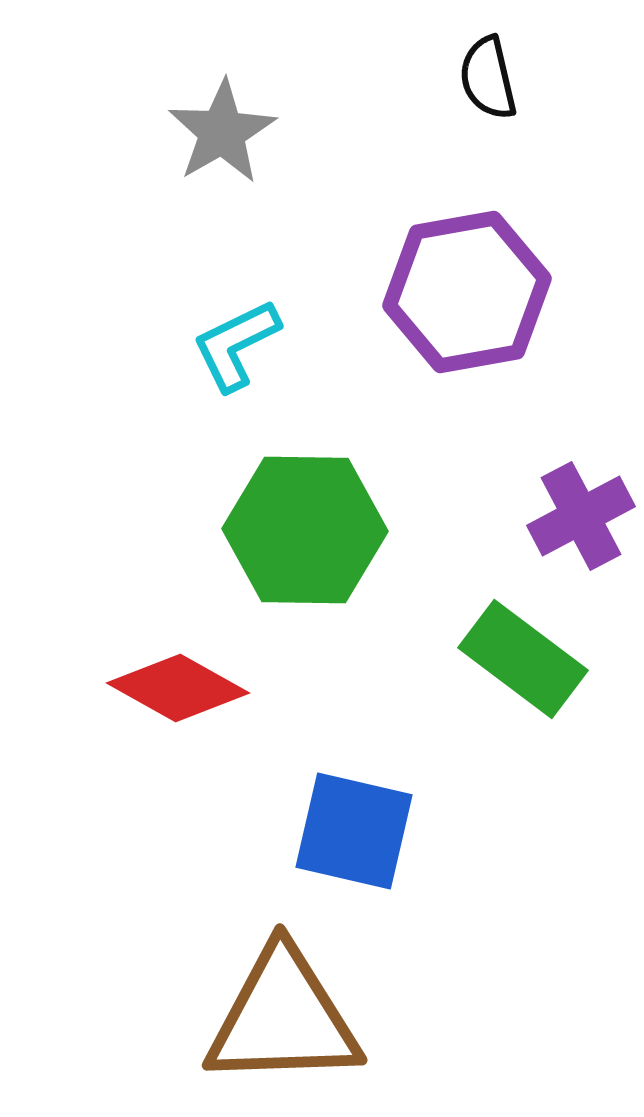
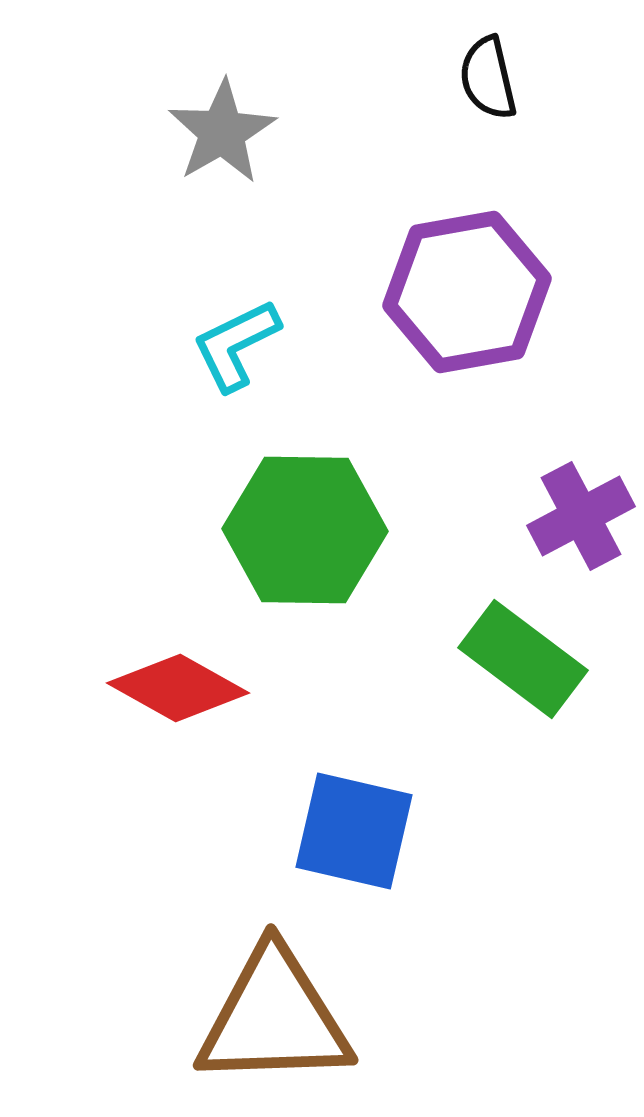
brown triangle: moved 9 px left
